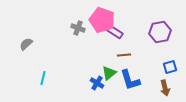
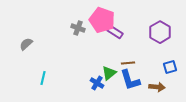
purple hexagon: rotated 20 degrees counterclockwise
brown line: moved 4 px right, 8 px down
brown arrow: moved 8 px left, 1 px up; rotated 70 degrees counterclockwise
